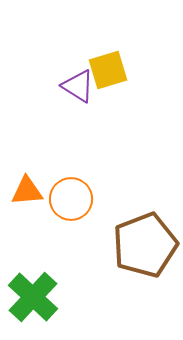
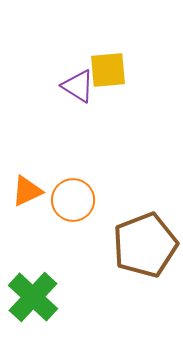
yellow square: rotated 12 degrees clockwise
orange triangle: rotated 20 degrees counterclockwise
orange circle: moved 2 px right, 1 px down
